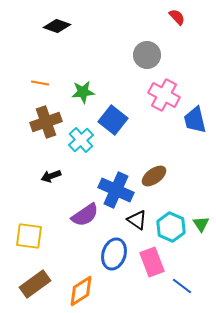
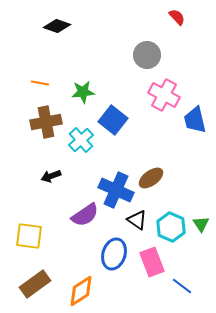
brown cross: rotated 8 degrees clockwise
brown ellipse: moved 3 px left, 2 px down
